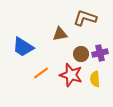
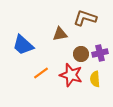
blue trapezoid: moved 2 px up; rotated 10 degrees clockwise
